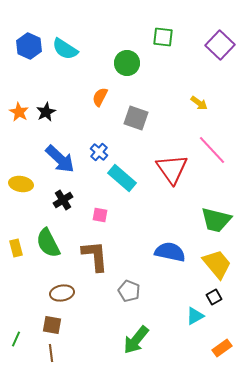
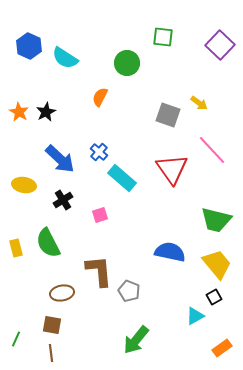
cyan semicircle: moved 9 px down
gray square: moved 32 px right, 3 px up
yellow ellipse: moved 3 px right, 1 px down
pink square: rotated 28 degrees counterclockwise
brown L-shape: moved 4 px right, 15 px down
